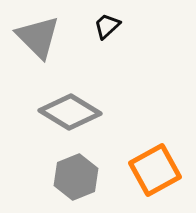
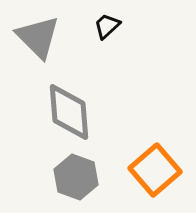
gray diamond: moved 1 px left; rotated 54 degrees clockwise
orange square: rotated 12 degrees counterclockwise
gray hexagon: rotated 18 degrees counterclockwise
